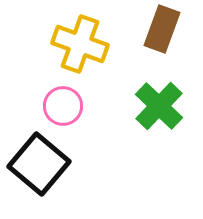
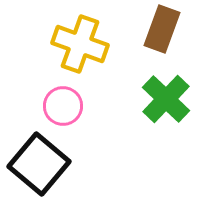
green cross: moved 7 px right, 7 px up
